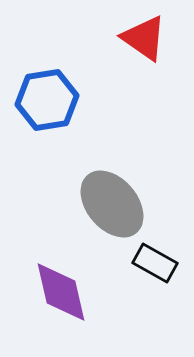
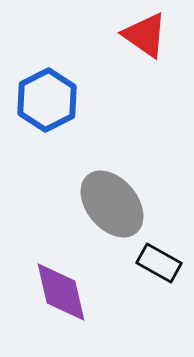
red triangle: moved 1 px right, 3 px up
blue hexagon: rotated 18 degrees counterclockwise
black rectangle: moved 4 px right
